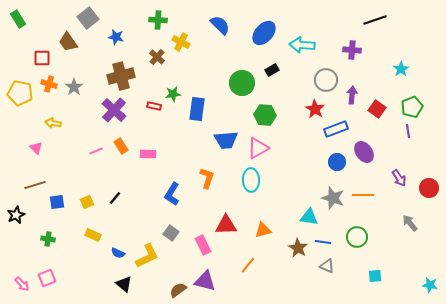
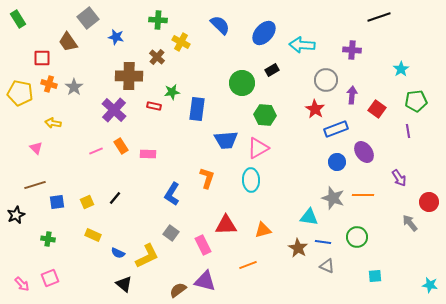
black line at (375, 20): moved 4 px right, 3 px up
brown cross at (121, 76): moved 8 px right; rotated 16 degrees clockwise
green star at (173, 94): moved 1 px left, 2 px up
green pentagon at (412, 107): moved 4 px right, 6 px up; rotated 15 degrees clockwise
red circle at (429, 188): moved 14 px down
orange line at (248, 265): rotated 30 degrees clockwise
pink square at (47, 278): moved 3 px right
